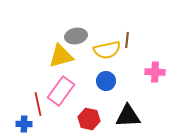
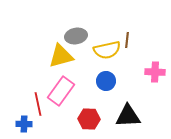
red hexagon: rotated 10 degrees counterclockwise
